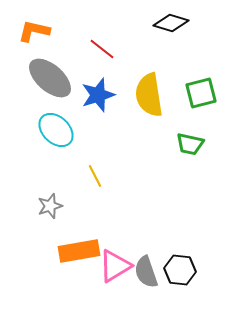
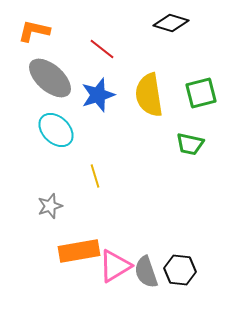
yellow line: rotated 10 degrees clockwise
